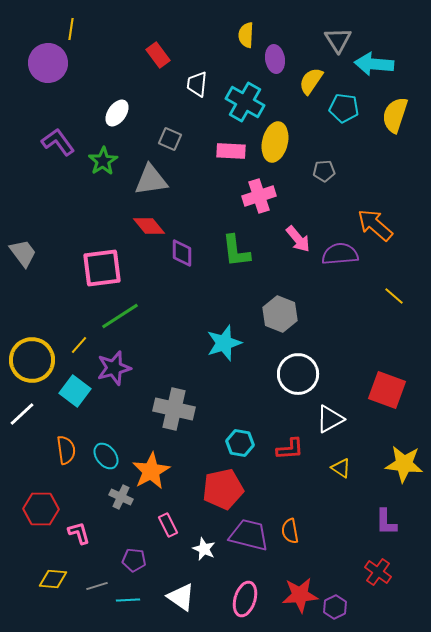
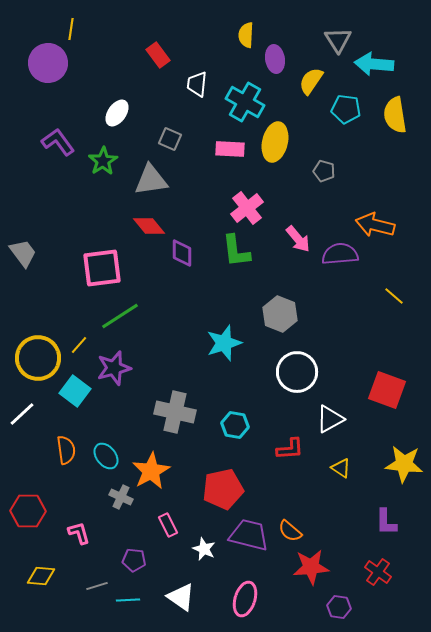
cyan pentagon at (344, 108): moved 2 px right, 1 px down
yellow semicircle at (395, 115): rotated 27 degrees counterclockwise
pink rectangle at (231, 151): moved 1 px left, 2 px up
gray pentagon at (324, 171): rotated 20 degrees clockwise
pink cross at (259, 196): moved 12 px left, 12 px down; rotated 20 degrees counterclockwise
orange arrow at (375, 225): rotated 27 degrees counterclockwise
yellow circle at (32, 360): moved 6 px right, 2 px up
white circle at (298, 374): moved 1 px left, 2 px up
gray cross at (174, 409): moved 1 px right, 3 px down
cyan hexagon at (240, 443): moved 5 px left, 18 px up
red hexagon at (41, 509): moved 13 px left, 2 px down
orange semicircle at (290, 531): rotated 40 degrees counterclockwise
yellow diamond at (53, 579): moved 12 px left, 3 px up
red star at (300, 595): moved 11 px right, 28 px up
purple hexagon at (335, 607): moved 4 px right; rotated 25 degrees counterclockwise
